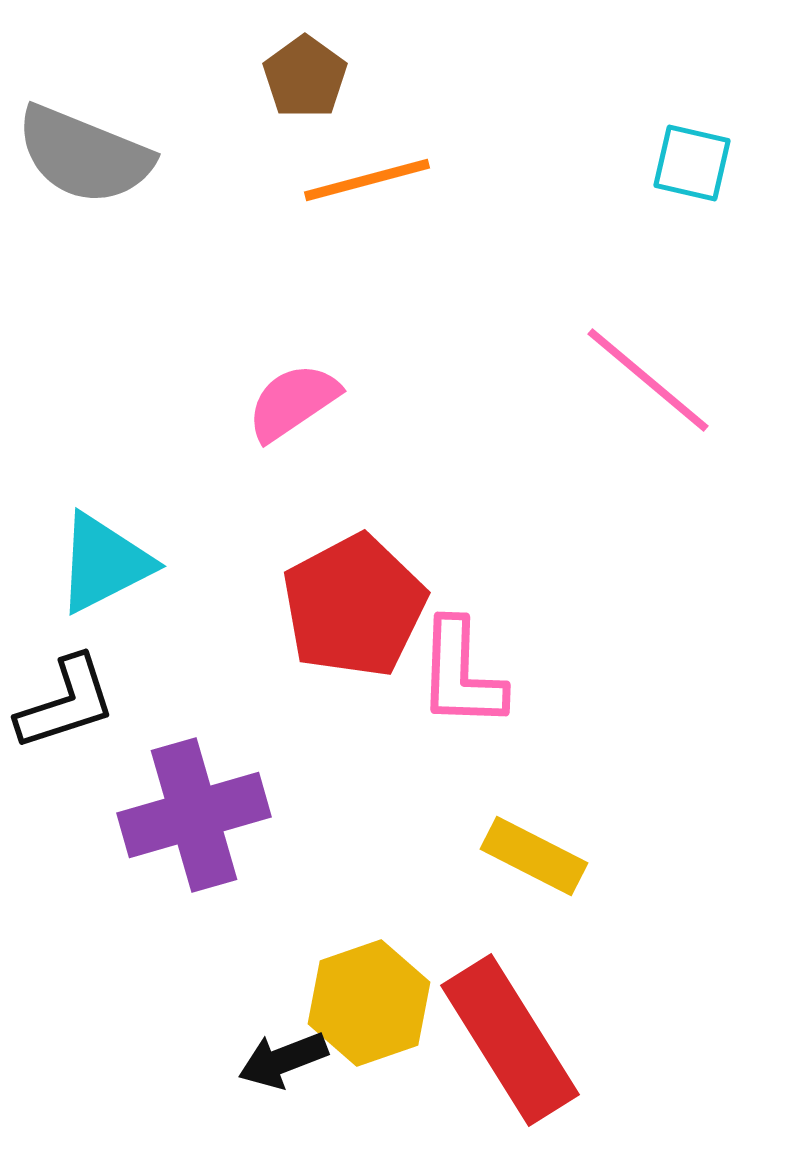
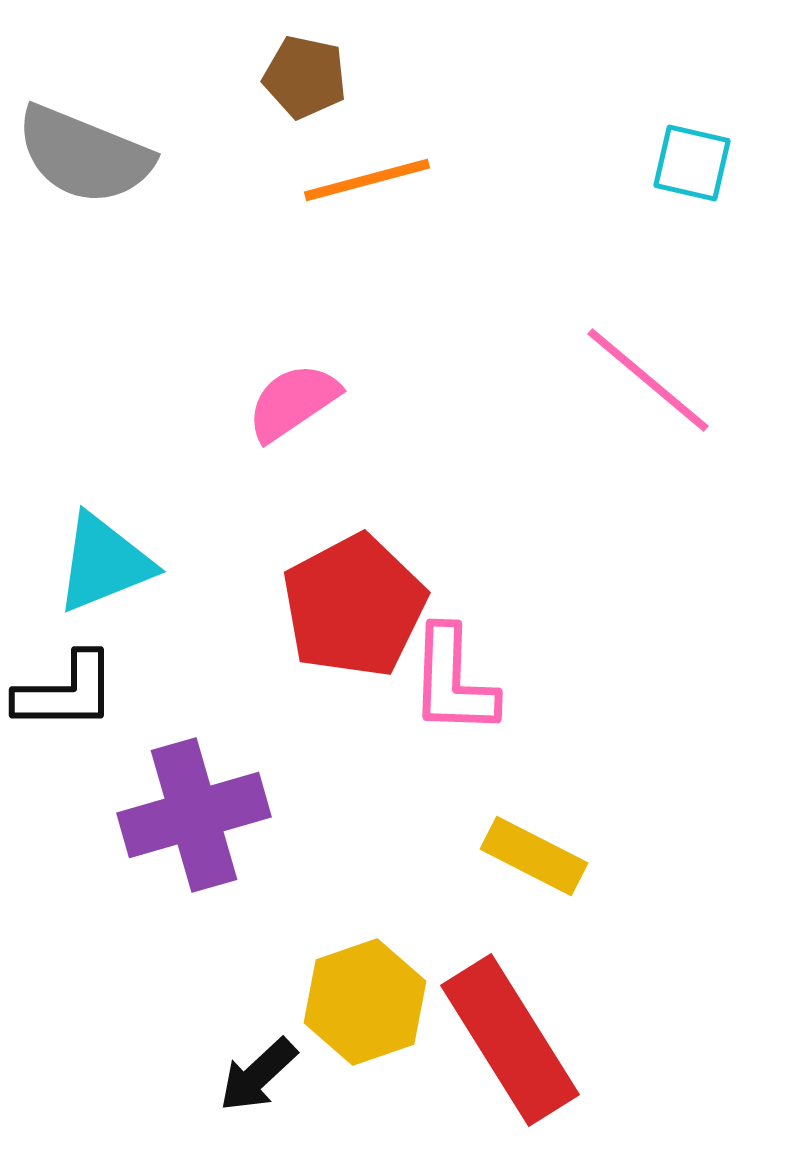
brown pentagon: rotated 24 degrees counterclockwise
cyan triangle: rotated 5 degrees clockwise
pink L-shape: moved 8 px left, 7 px down
black L-shape: moved 11 px up; rotated 18 degrees clockwise
yellow hexagon: moved 4 px left, 1 px up
black arrow: moved 25 px left, 15 px down; rotated 22 degrees counterclockwise
